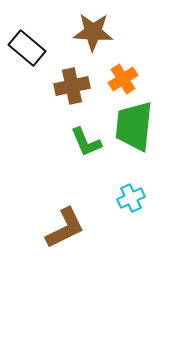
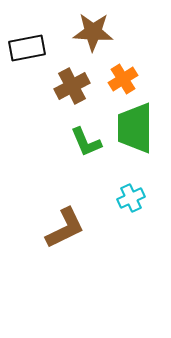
black rectangle: rotated 51 degrees counterclockwise
brown cross: rotated 16 degrees counterclockwise
green trapezoid: moved 1 px right, 2 px down; rotated 6 degrees counterclockwise
